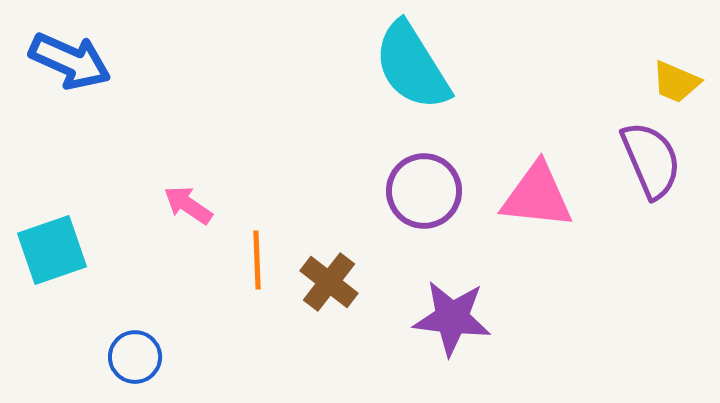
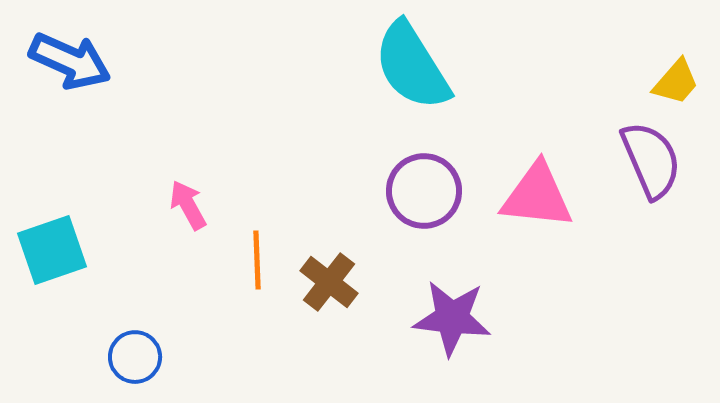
yellow trapezoid: rotated 72 degrees counterclockwise
pink arrow: rotated 27 degrees clockwise
